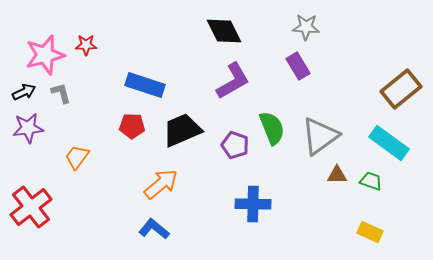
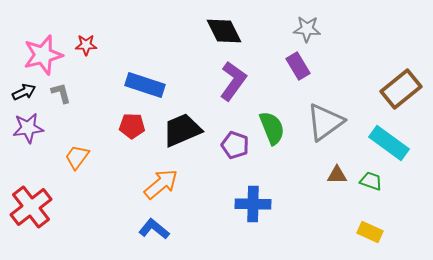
gray star: moved 1 px right, 2 px down
pink star: moved 2 px left
purple L-shape: rotated 24 degrees counterclockwise
gray triangle: moved 5 px right, 14 px up
